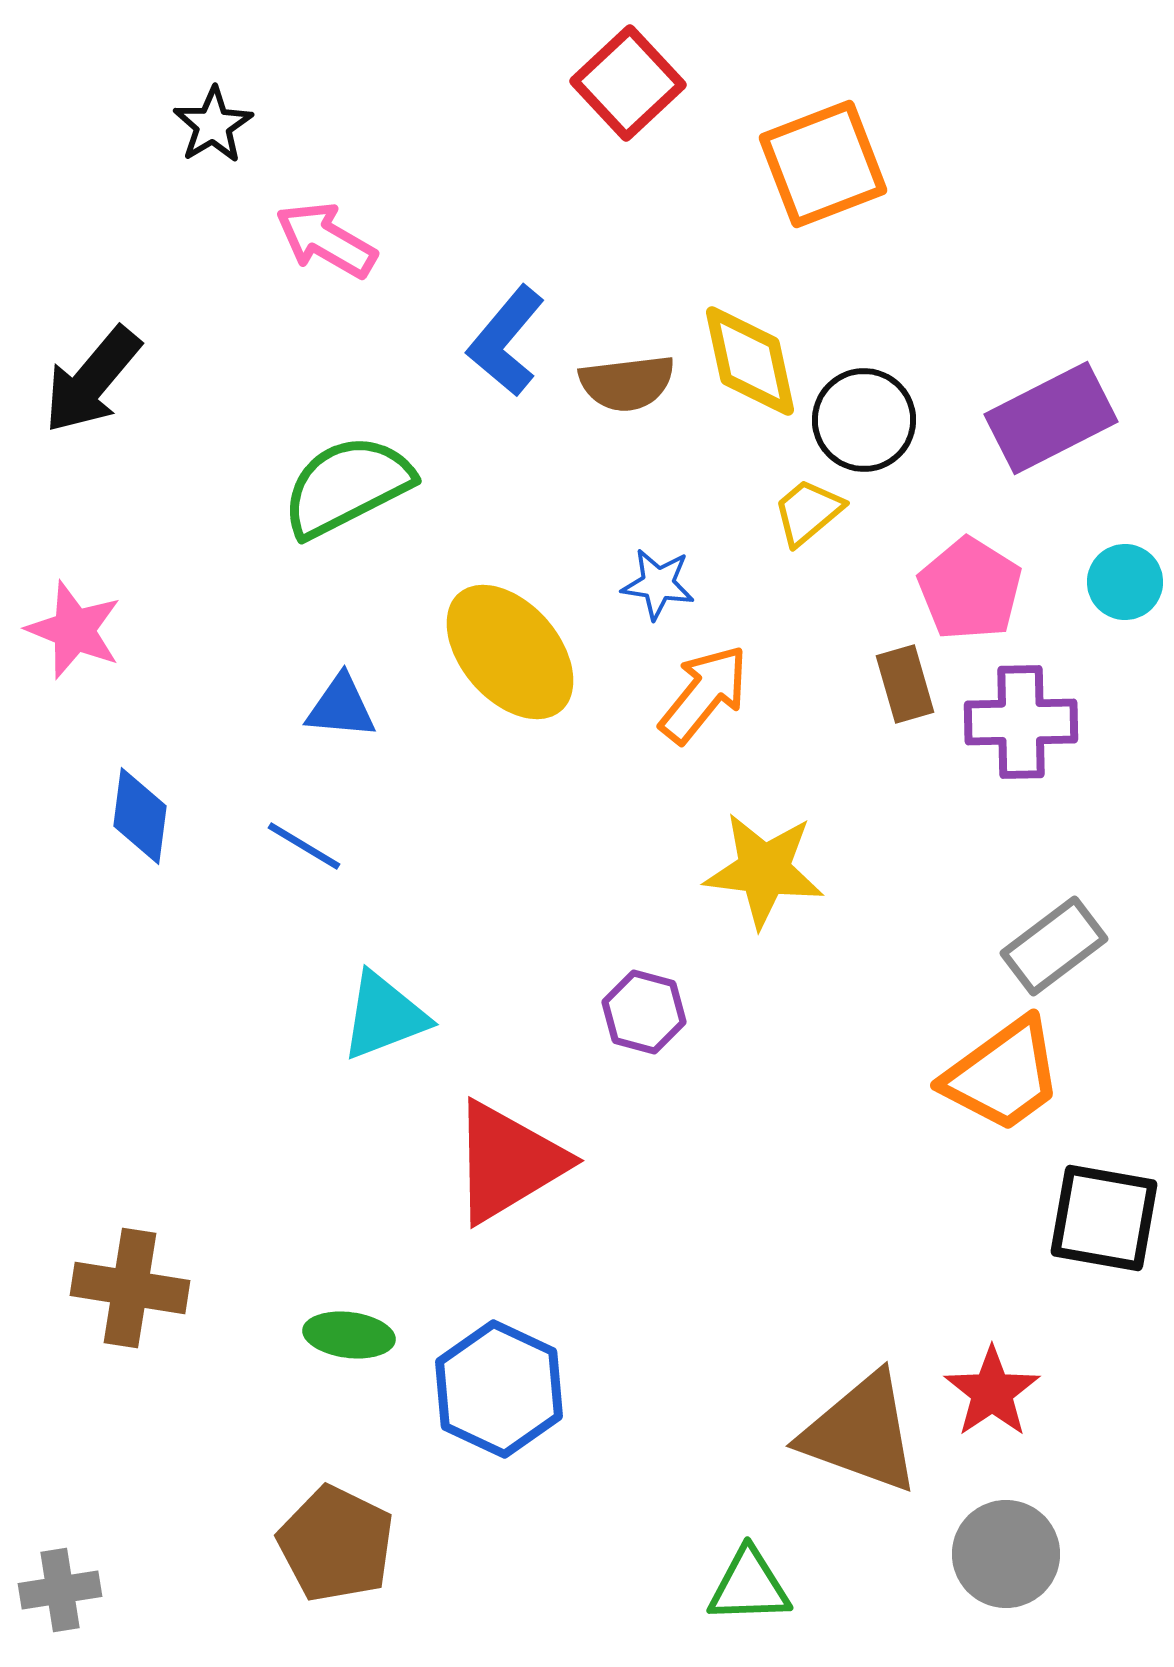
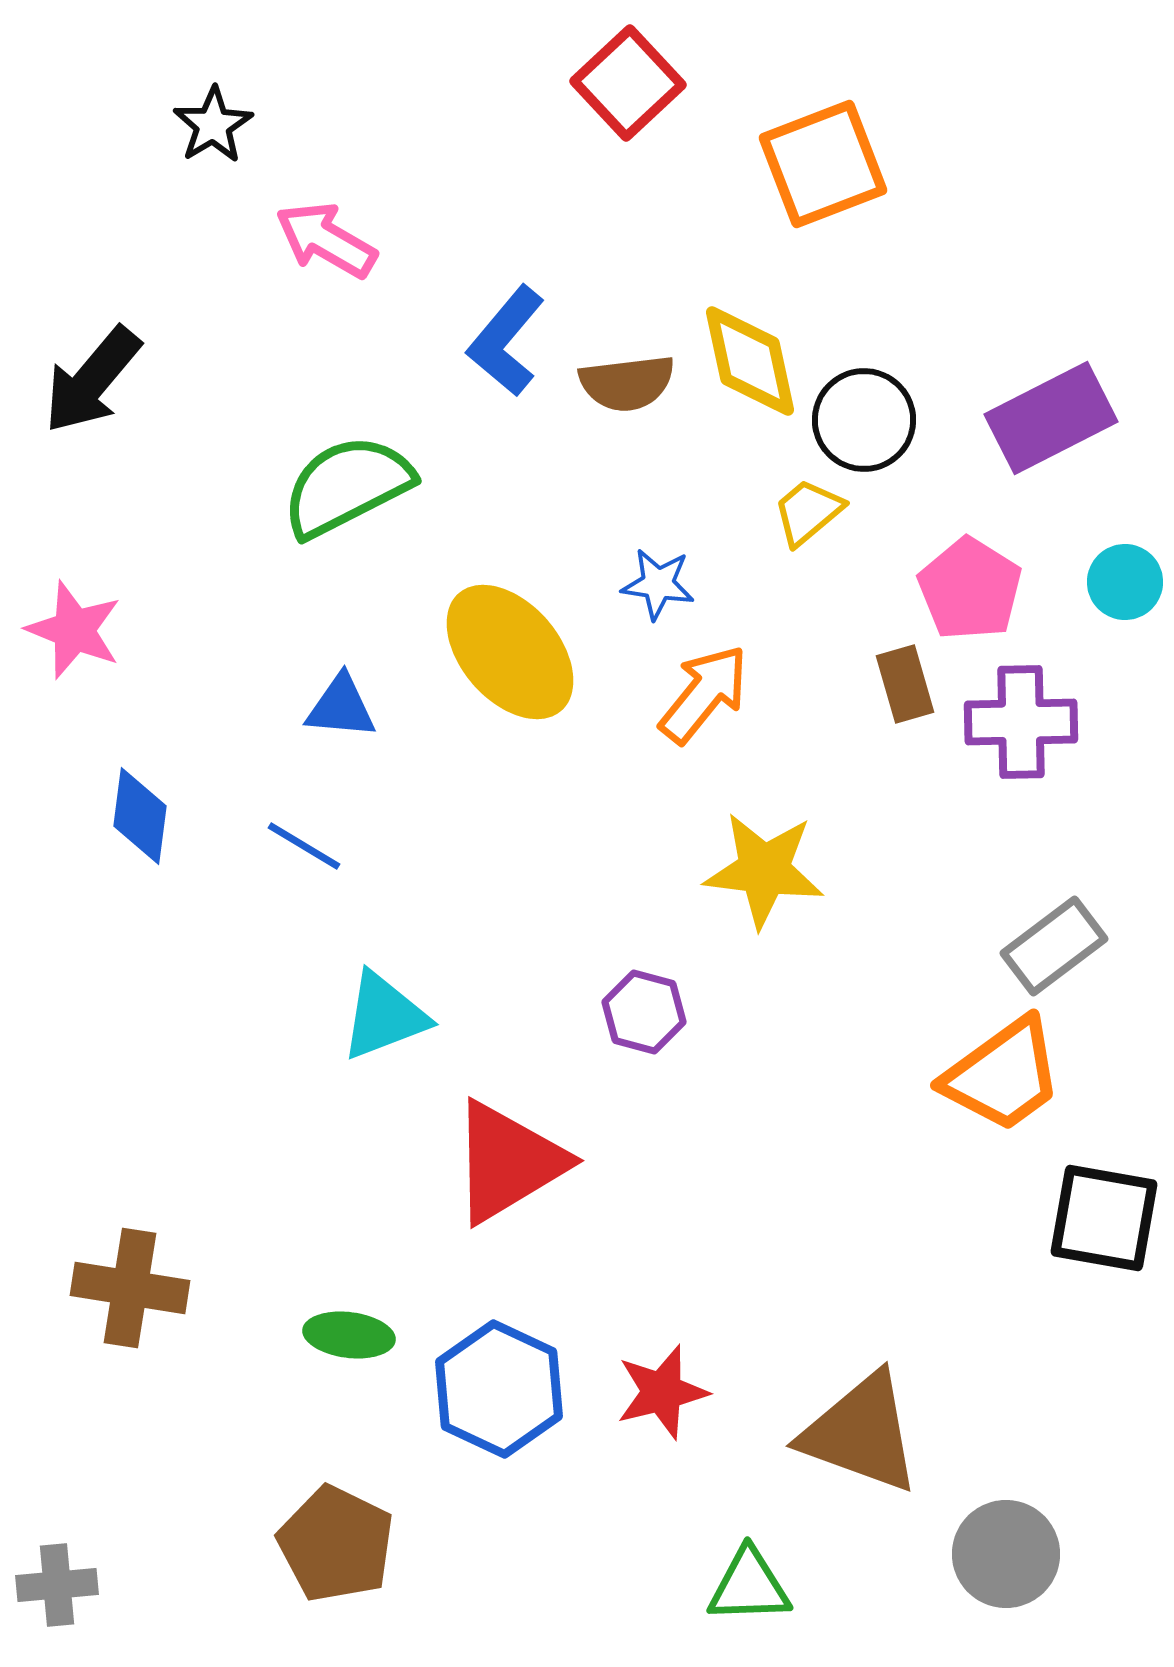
red star: moved 330 px left; rotated 20 degrees clockwise
gray cross: moved 3 px left, 5 px up; rotated 4 degrees clockwise
